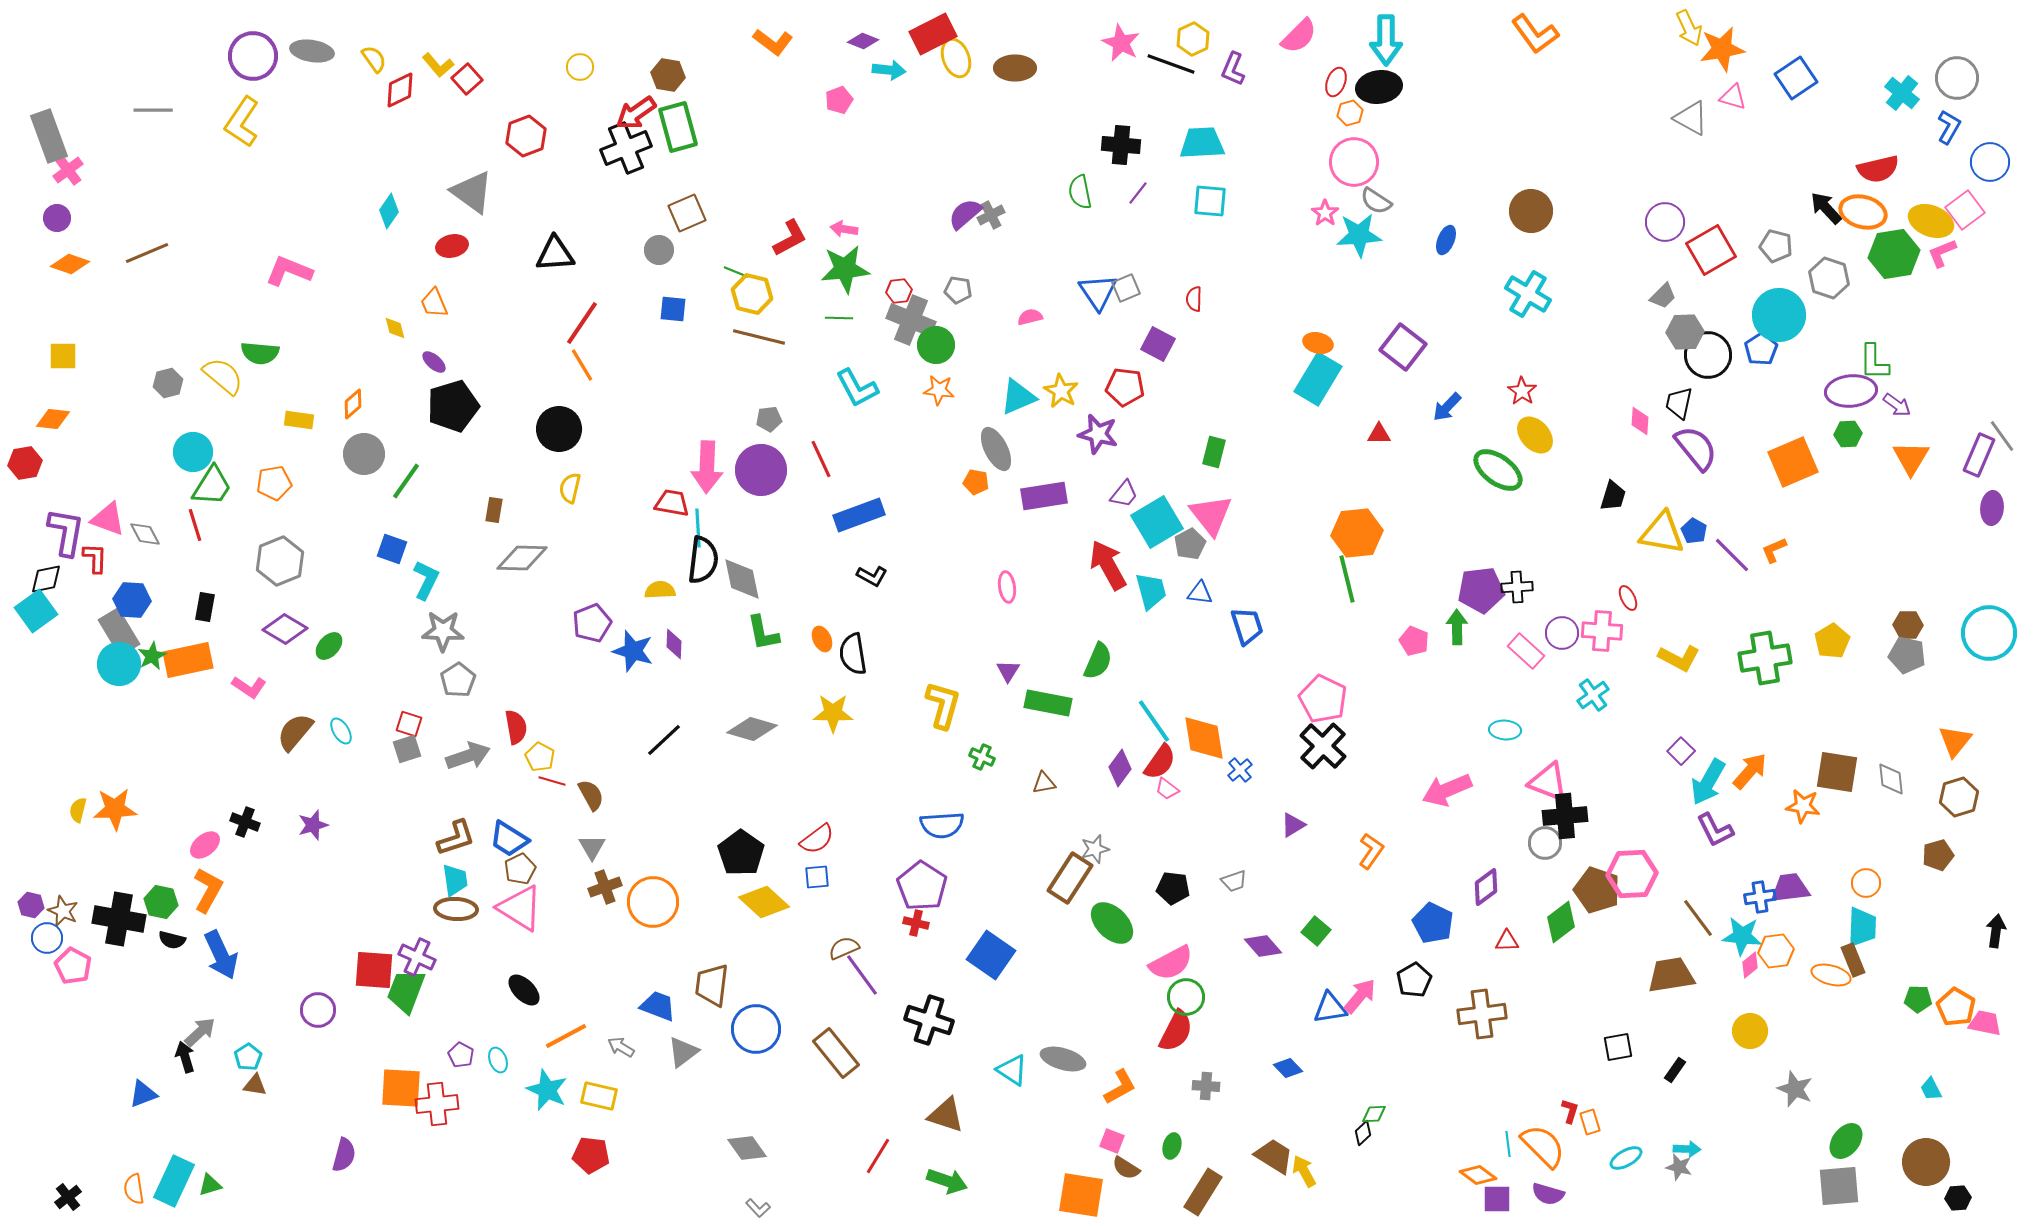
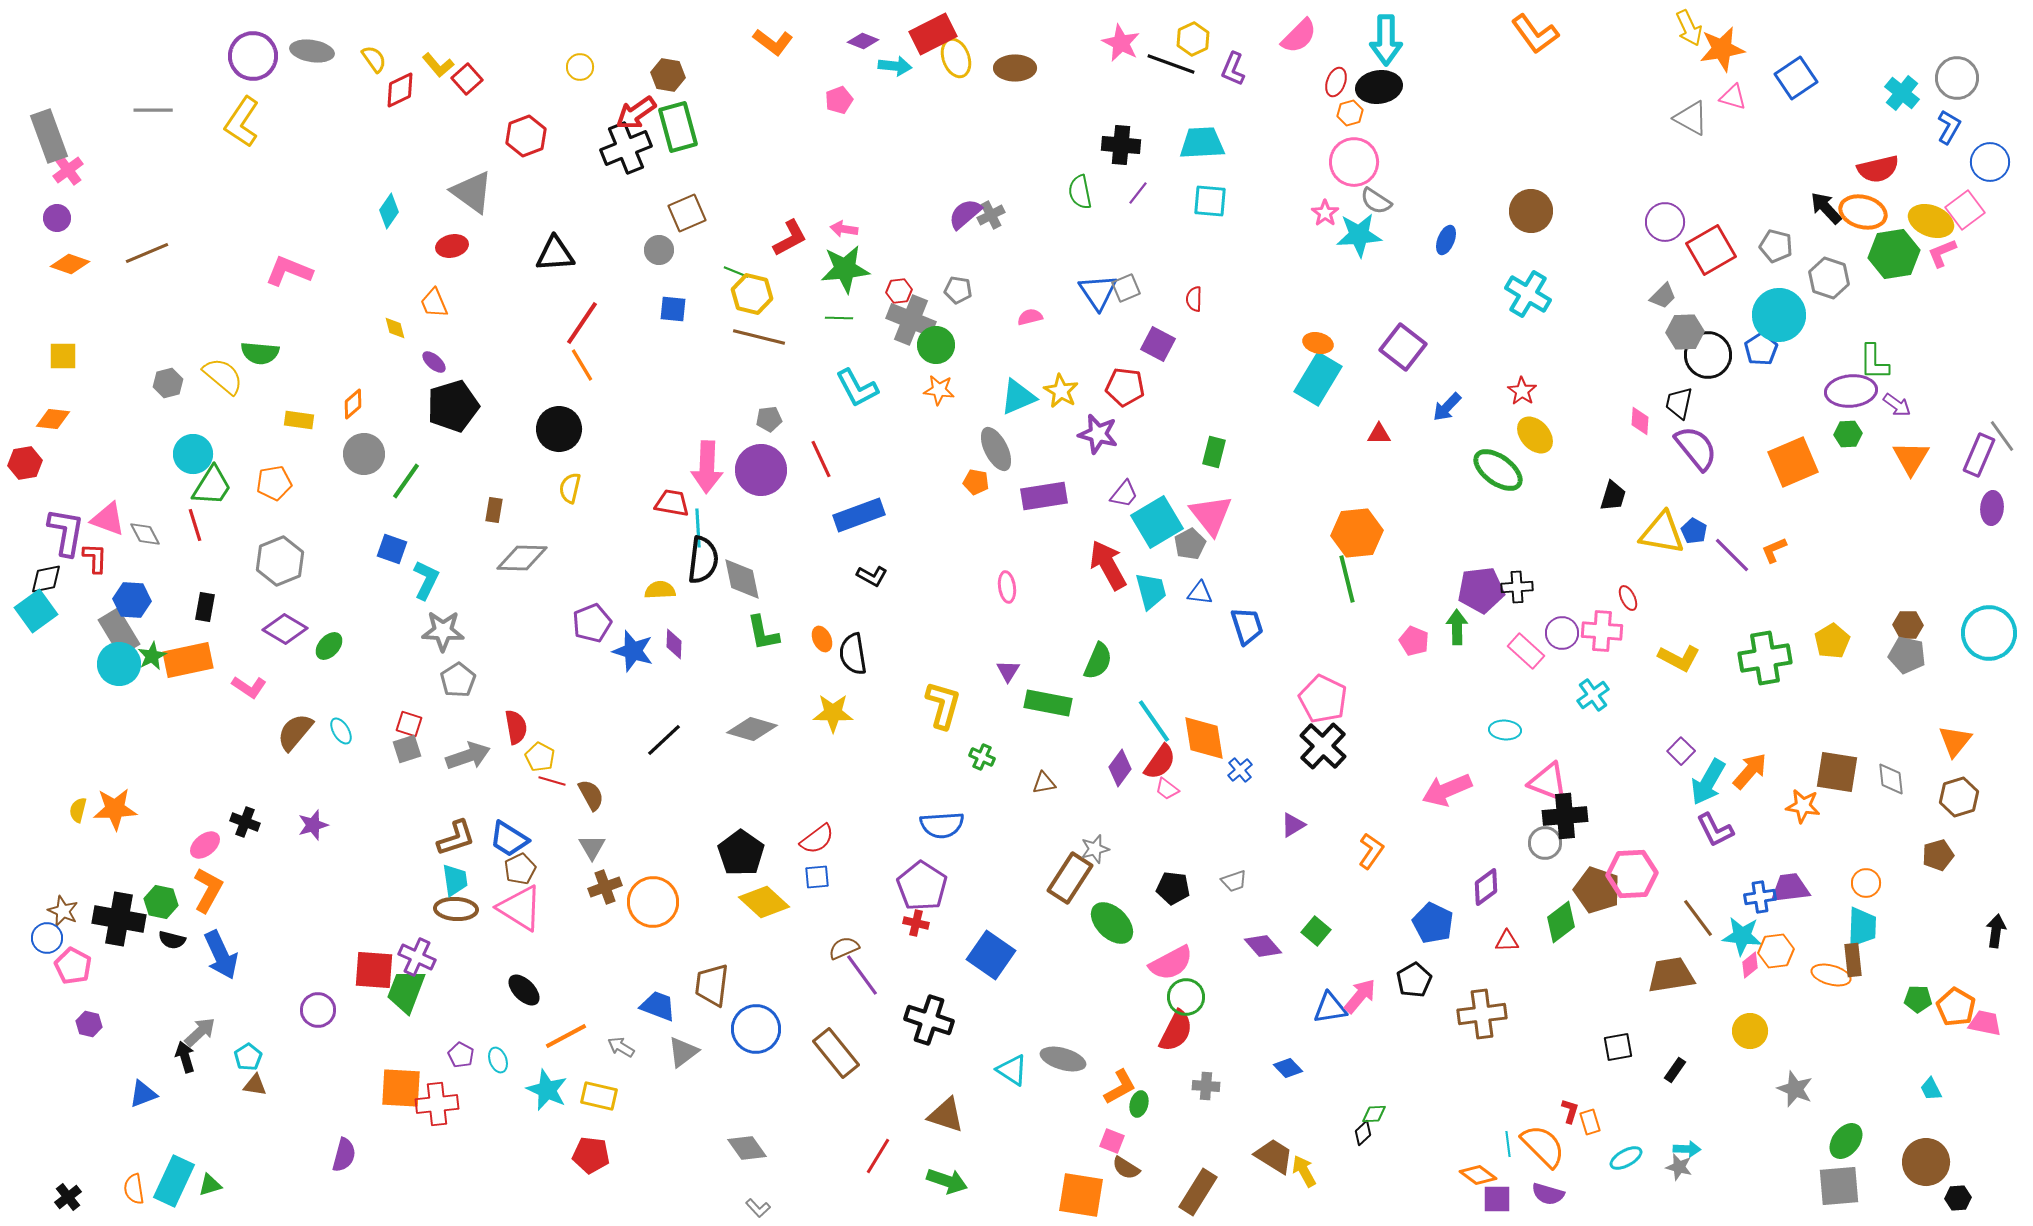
cyan arrow at (889, 70): moved 6 px right, 4 px up
cyan circle at (193, 452): moved 2 px down
purple hexagon at (31, 905): moved 58 px right, 119 px down
brown rectangle at (1853, 960): rotated 16 degrees clockwise
green ellipse at (1172, 1146): moved 33 px left, 42 px up
brown rectangle at (1203, 1192): moved 5 px left
